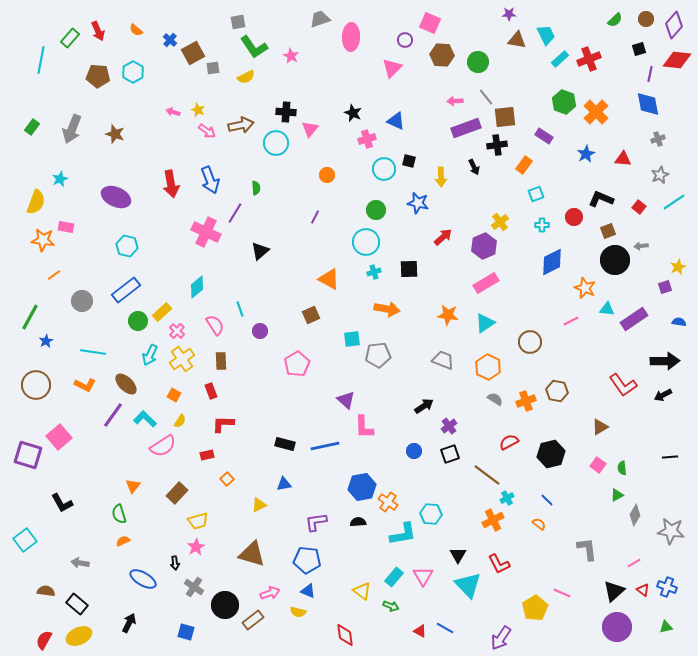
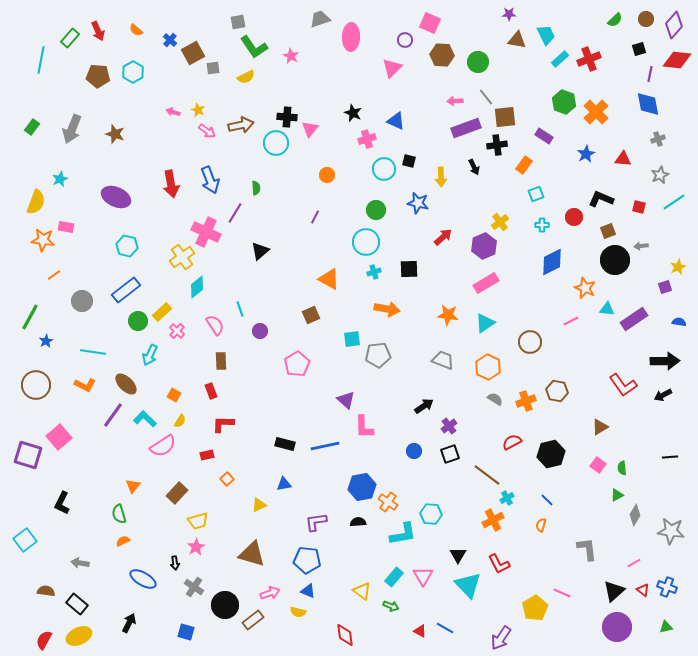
black cross at (286, 112): moved 1 px right, 5 px down
red square at (639, 207): rotated 24 degrees counterclockwise
yellow cross at (182, 359): moved 102 px up
red semicircle at (509, 442): moved 3 px right
black L-shape at (62, 503): rotated 55 degrees clockwise
orange semicircle at (539, 524): moved 2 px right, 1 px down; rotated 112 degrees counterclockwise
